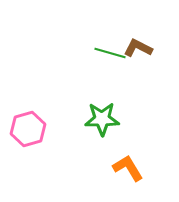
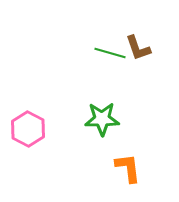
brown L-shape: rotated 136 degrees counterclockwise
pink hexagon: rotated 16 degrees counterclockwise
orange L-shape: rotated 24 degrees clockwise
